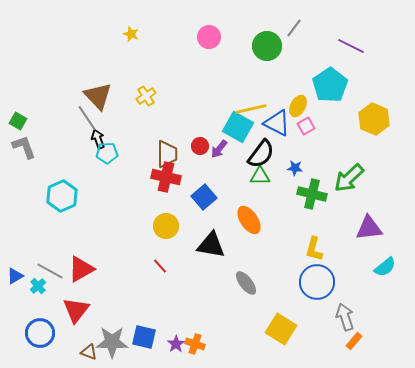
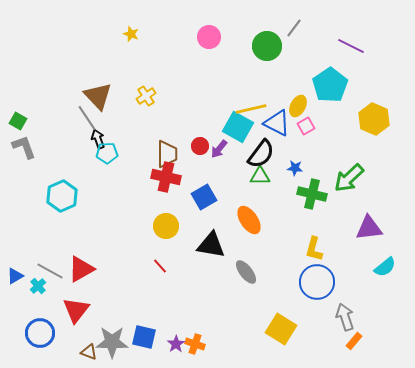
blue square at (204, 197): rotated 10 degrees clockwise
gray ellipse at (246, 283): moved 11 px up
